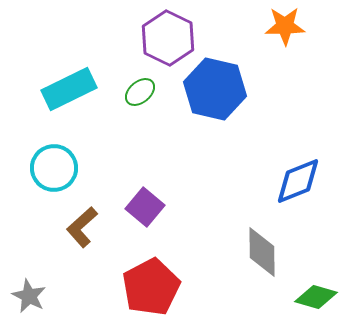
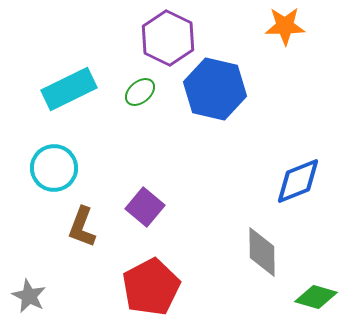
brown L-shape: rotated 27 degrees counterclockwise
